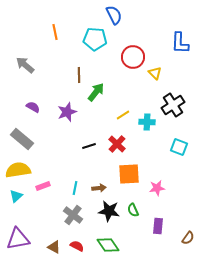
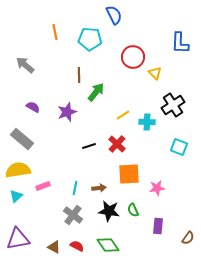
cyan pentagon: moved 5 px left
